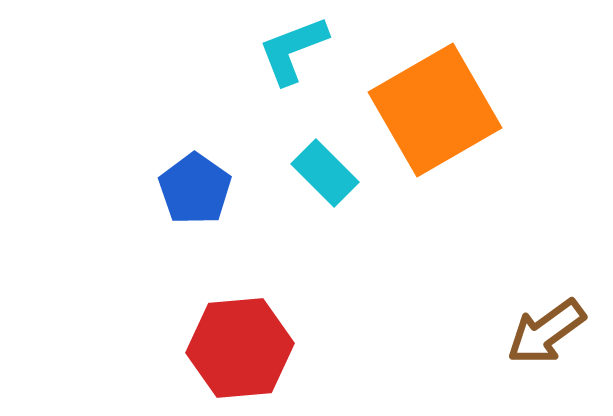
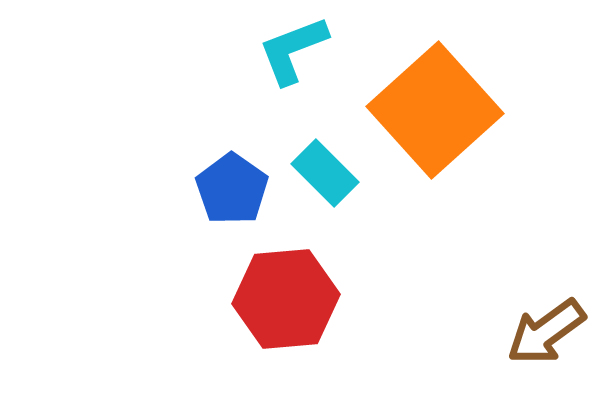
orange square: rotated 12 degrees counterclockwise
blue pentagon: moved 37 px right
red hexagon: moved 46 px right, 49 px up
